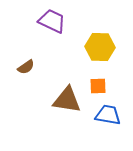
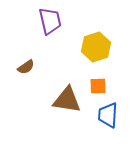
purple trapezoid: moved 2 px left; rotated 52 degrees clockwise
yellow hexagon: moved 4 px left; rotated 20 degrees counterclockwise
blue trapezoid: rotated 96 degrees counterclockwise
